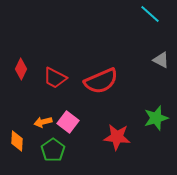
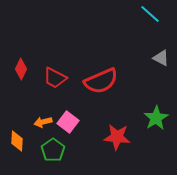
gray triangle: moved 2 px up
green star: rotated 15 degrees counterclockwise
